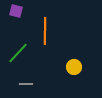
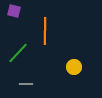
purple square: moved 2 px left
